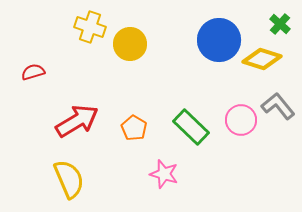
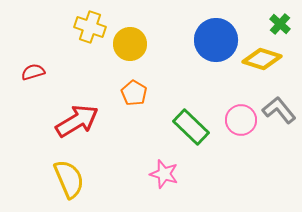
blue circle: moved 3 px left
gray L-shape: moved 1 px right, 4 px down
orange pentagon: moved 35 px up
